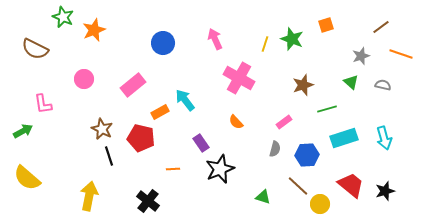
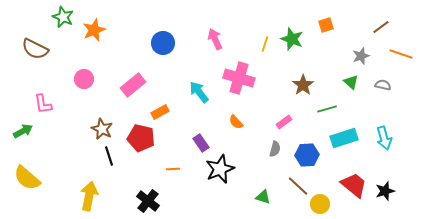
pink cross at (239, 78): rotated 12 degrees counterclockwise
brown star at (303, 85): rotated 15 degrees counterclockwise
cyan arrow at (185, 100): moved 14 px right, 8 px up
red trapezoid at (351, 185): moved 3 px right
